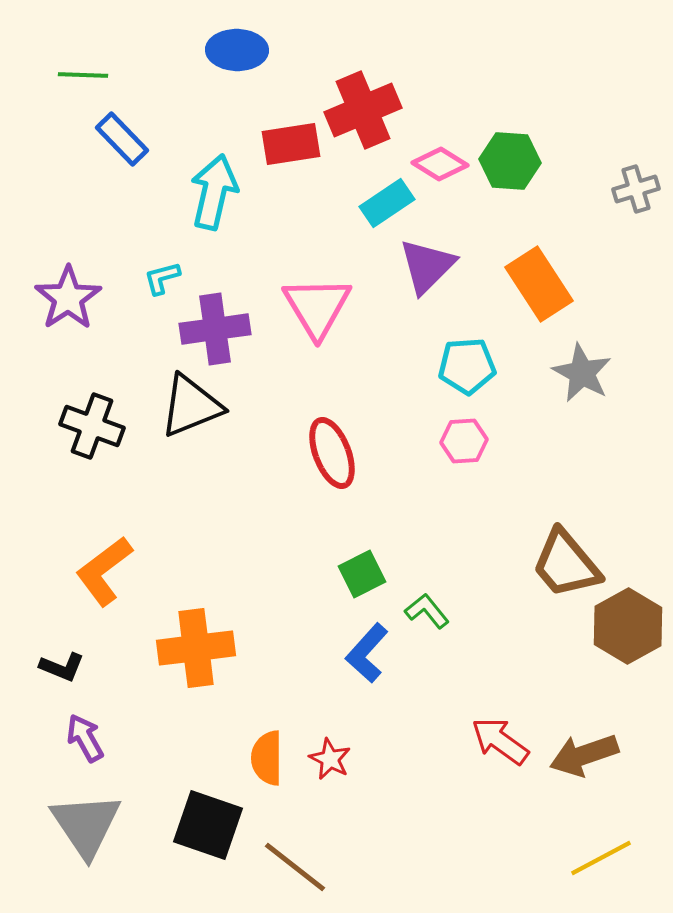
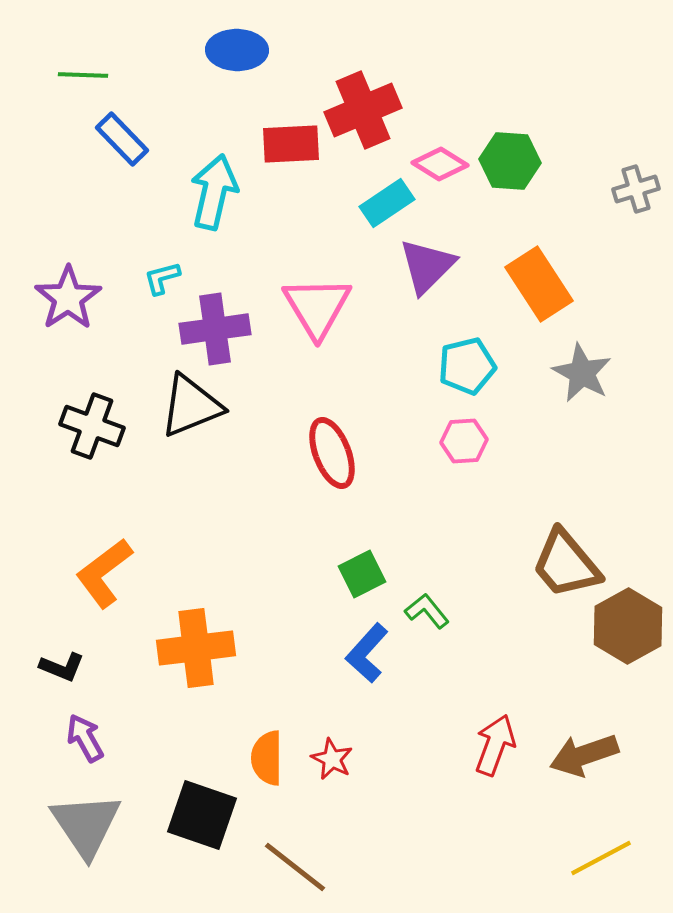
red rectangle: rotated 6 degrees clockwise
cyan pentagon: rotated 10 degrees counterclockwise
orange L-shape: moved 2 px down
red arrow: moved 5 px left, 4 px down; rotated 74 degrees clockwise
red star: moved 2 px right
black square: moved 6 px left, 10 px up
